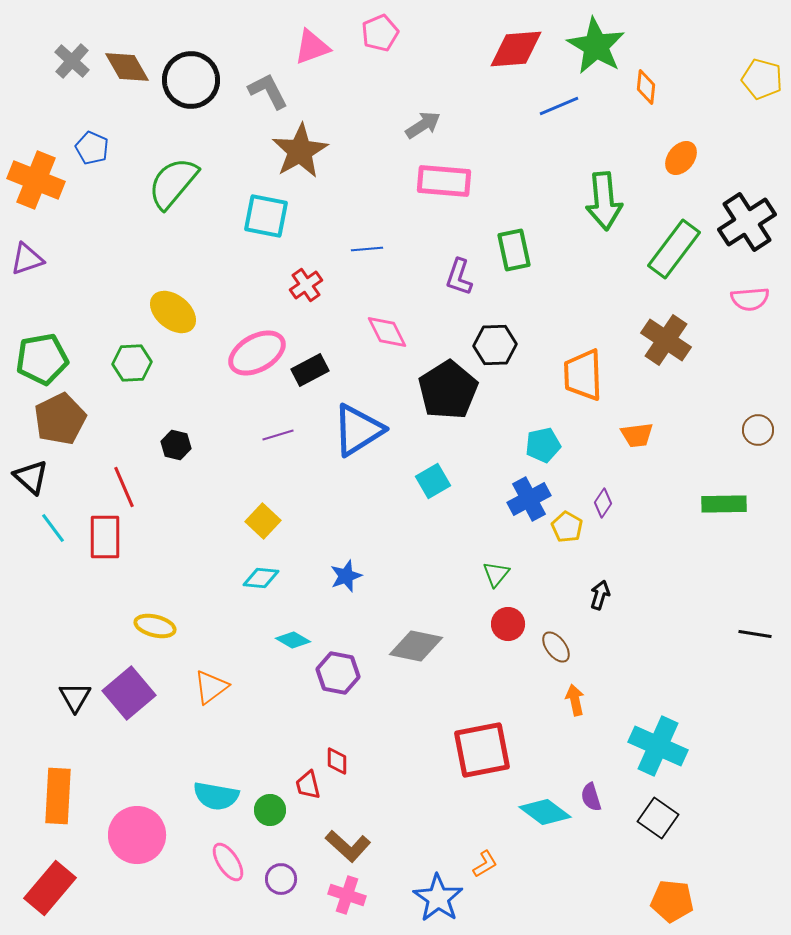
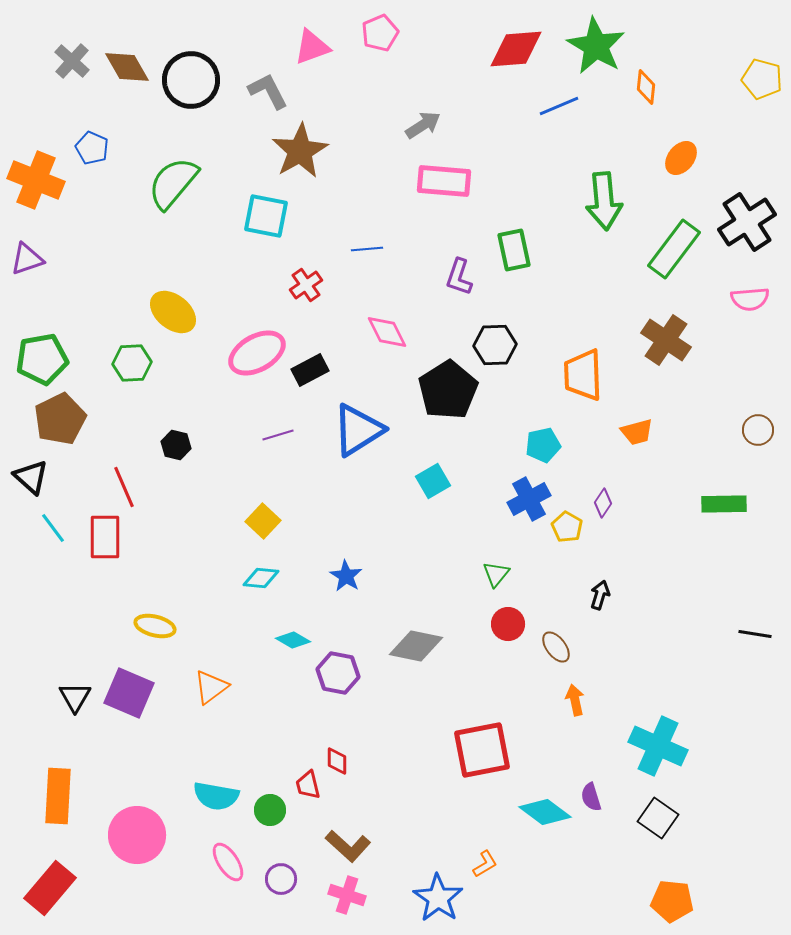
orange trapezoid at (637, 435): moved 3 px up; rotated 8 degrees counterclockwise
blue star at (346, 576): rotated 20 degrees counterclockwise
purple square at (129, 693): rotated 27 degrees counterclockwise
